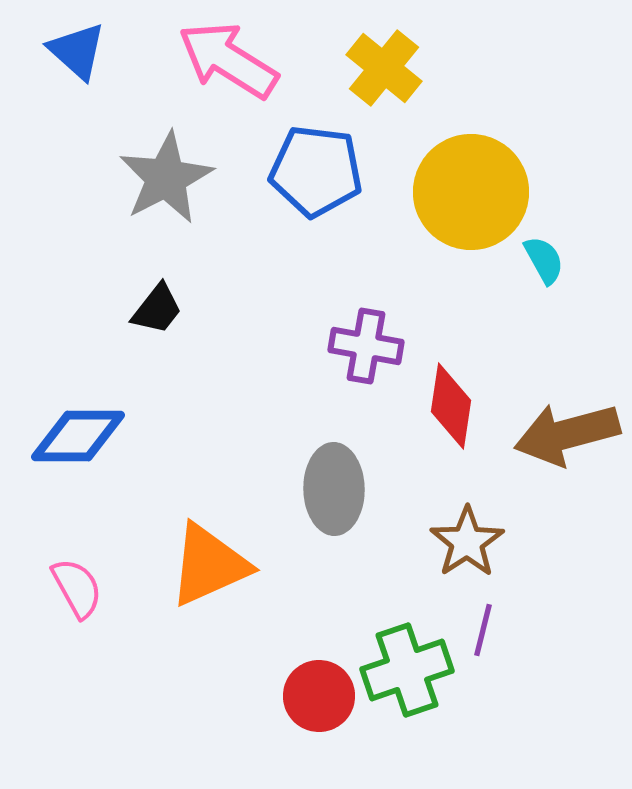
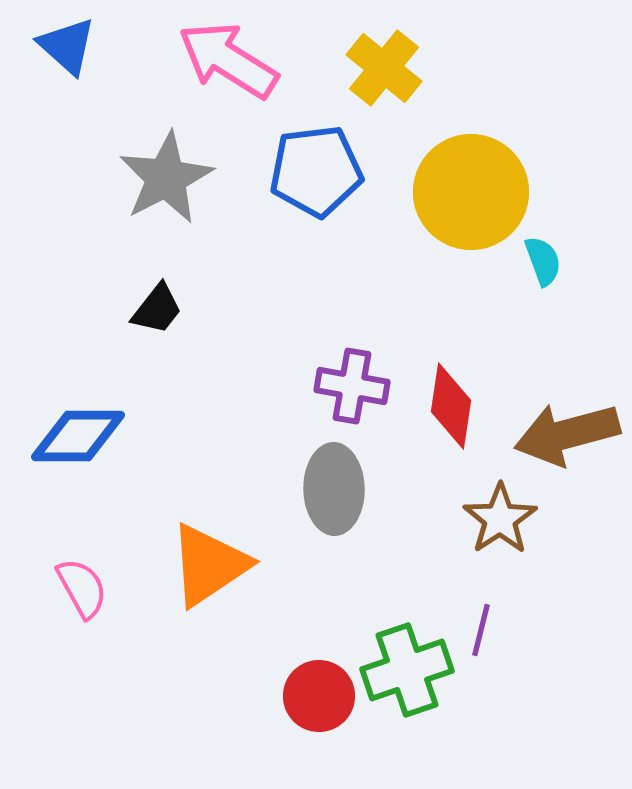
blue triangle: moved 10 px left, 5 px up
blue pentagon: rotated 14 degrees counterclockwise
cyan semicircle: moved 1 px left, 1 px down; rotated 9 degrees clockwise
purple cross: moved 14 px left, 40 px down
brown star: moved 33 px right, 23 px up
orange triangle: rotated 10 degrees counterclockwise
pink semicircle: moved 5 px right
purple line: moved 2 px left
